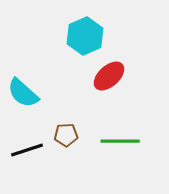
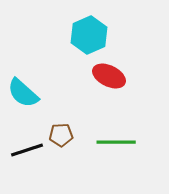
cyan hexagon: moved 4 px right, 1 px up
red ellipse: rotated 68 degrees clockwise
brown pentagon: moved 5 px left
green line: moved 4 px left, 1 px down
